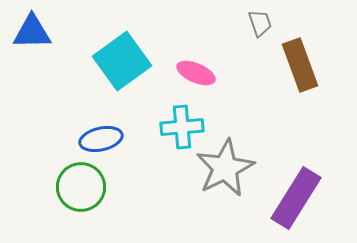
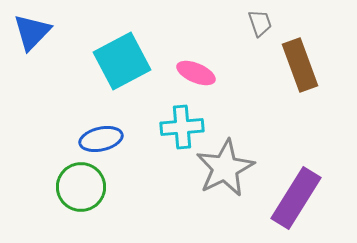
blue triangle: rotated 45 degrees counterclockwise
cyan square: rotated 8 degrees clockwise
